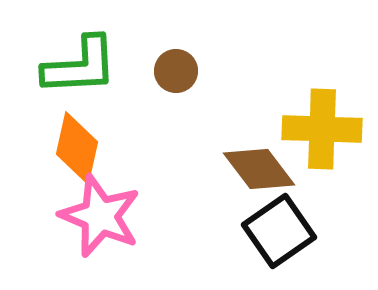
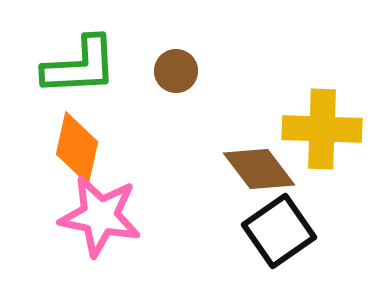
pink star: rotated 12 degrees counterclockwise
